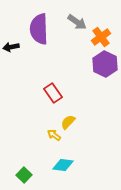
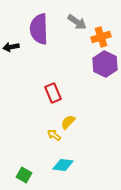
orange cross: rotated 18 degrees clockwise
red rectangle: rotated 12 degrees clockwise
green square: rotated 14 degrees counterclockwise
